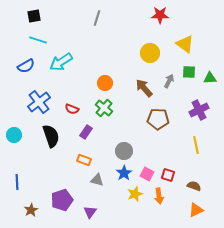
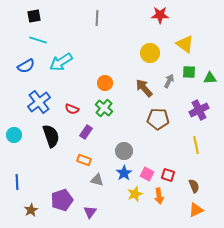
gray line: rotated 14 degrees counterclockwise
brown semicircle: rotated 48 degrees clockwise
